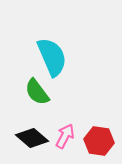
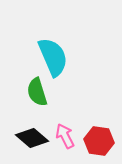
cyan semicircle: moved 1 px right
green semicircle: rotated 20 degrees clockwise
pink arrow: rotated 55 degrees counterclockwise
